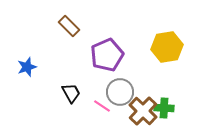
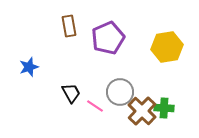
brown rectangle: rotated 35 degrees clockwise
purple pentagon: moved 1 px right, 17 px up
blue star: moved 2 px right
pink line: moved 7 px left
brown cross: moved 1 px left
